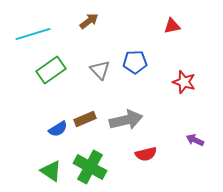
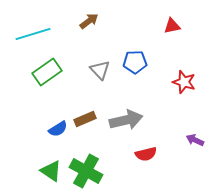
green rectangle: moved 4 px left, 2 px down
green cross: moved 4 px left, 4 px down
